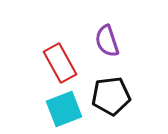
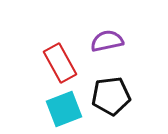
purple semicircle: rotated 96 degrees clockwise
